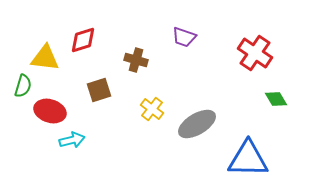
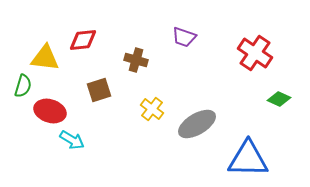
red diamond: rotated 12 degrees clockwise
green diamond: moved 3 px right; rotated 35 degrees counterclockwise
cyan arrow: rotated 45 degrees clockwise
